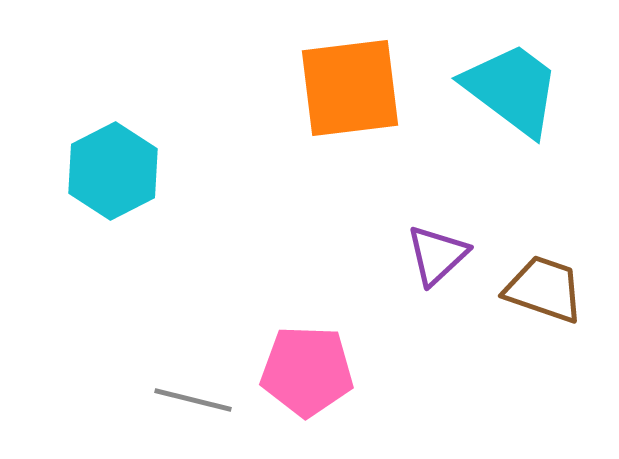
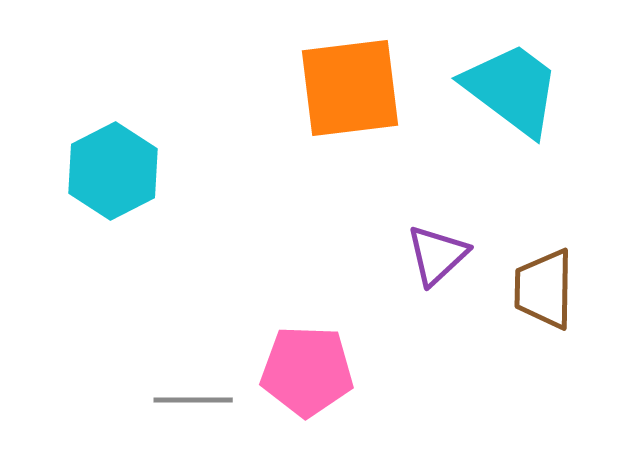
brown trapezoid: rotated 108 degrees counterclockwise
gray line: rotated 14 degrees counterclockwise
